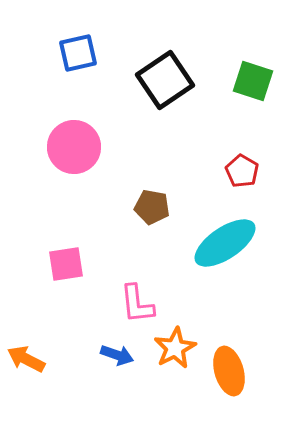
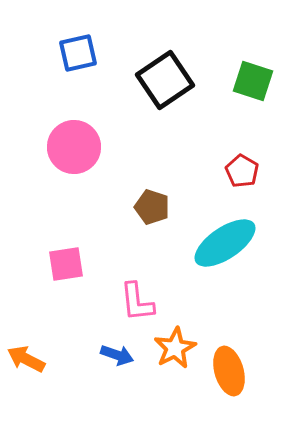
brown pentagon: rotated 8 degrees clockwise
pink L-shape: moved 2 px up
